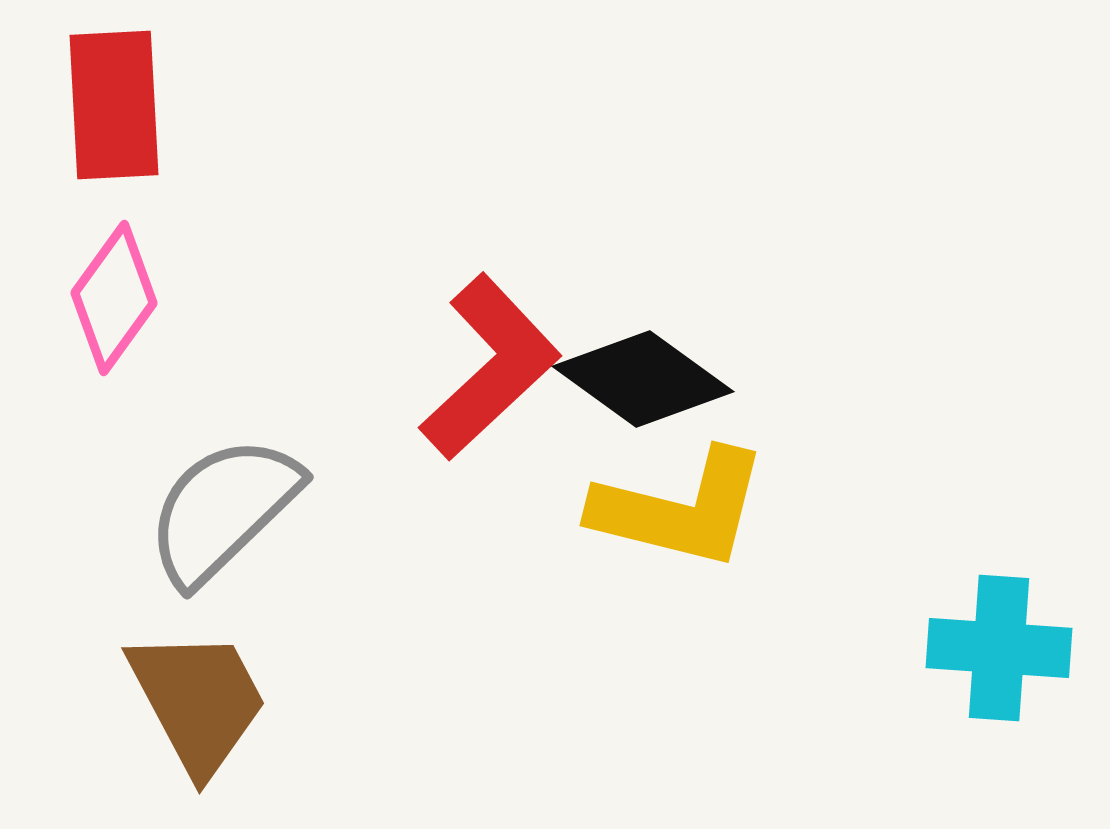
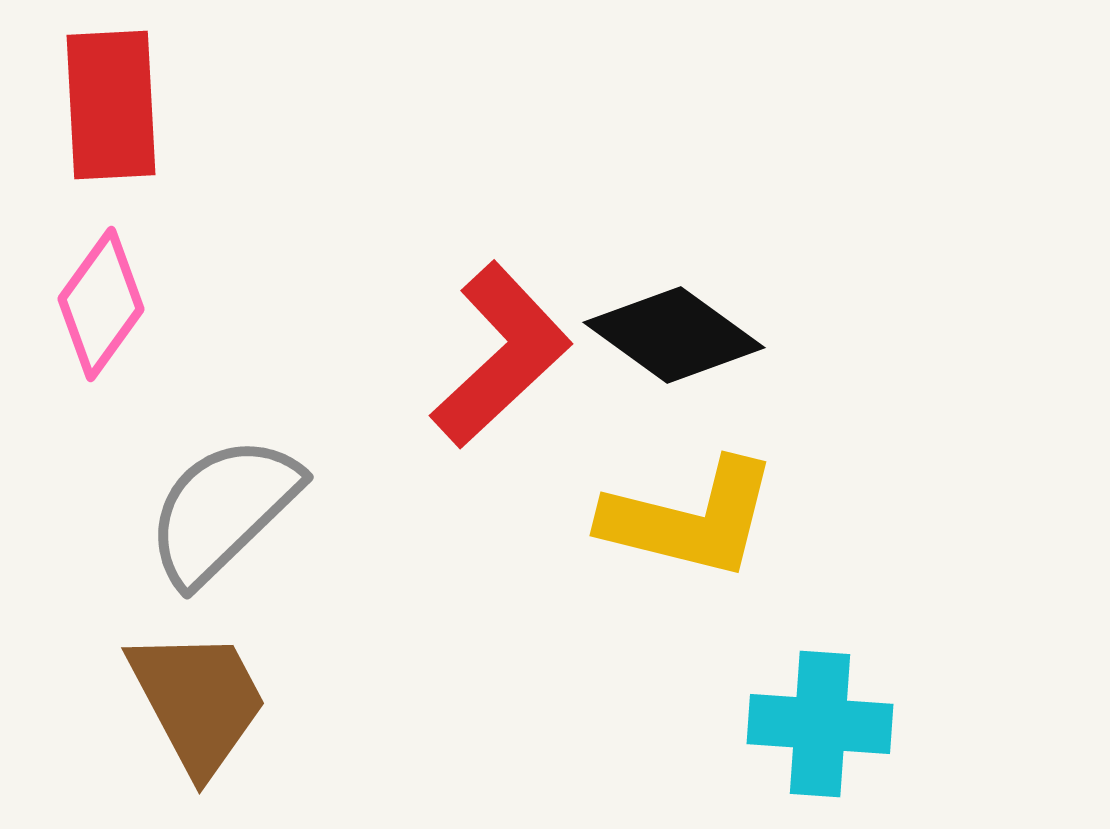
red rectangle: moved 3 px left
pink diamond: moved 13 px left, 6 px down
red L-shape: moved 11 px right, 12 px up
black diamond: moved 31 px right, 44 px up
yellow L-shape: moved 10 px right, 10 px down
cyan cross: moved 179 px left, 76 px down
